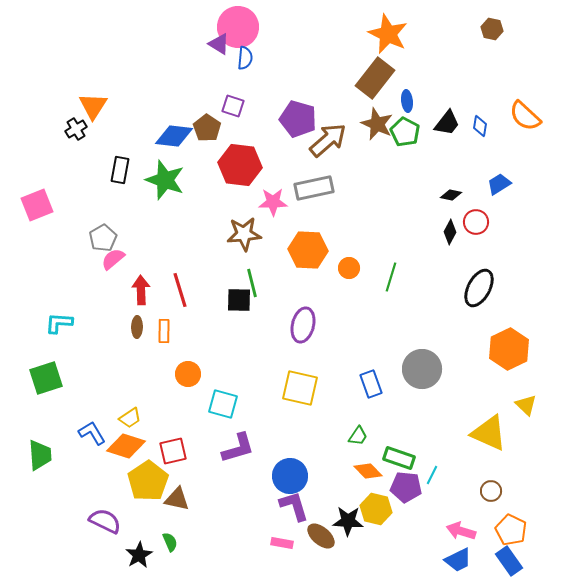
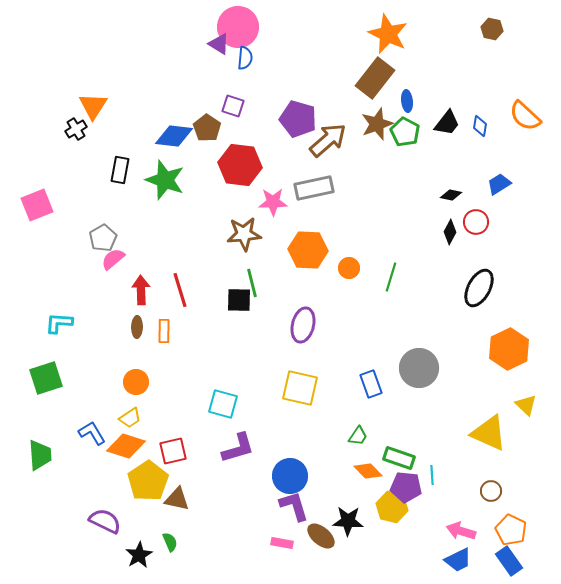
brown star at (377, 124): rotated 28 degrees clockwise
gray circle at (422, 369): moved 3 px left, 1 px up
orange circle at (188, 374): moved 52 px left, 8 px down
cyan line at (432, 475): rotated 30 degrees counterclockwise
yellow hexagon at (376, 509): moved 16 px right, 2 px up
